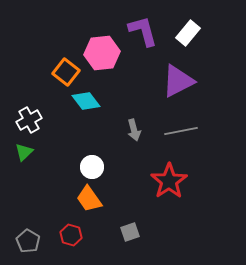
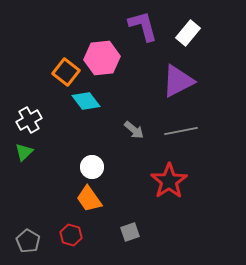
purple L-shape: moved 5 px up
pink hexagon: moved 5 px down
gray arrow: rotated 35 degrees counterclockwise
